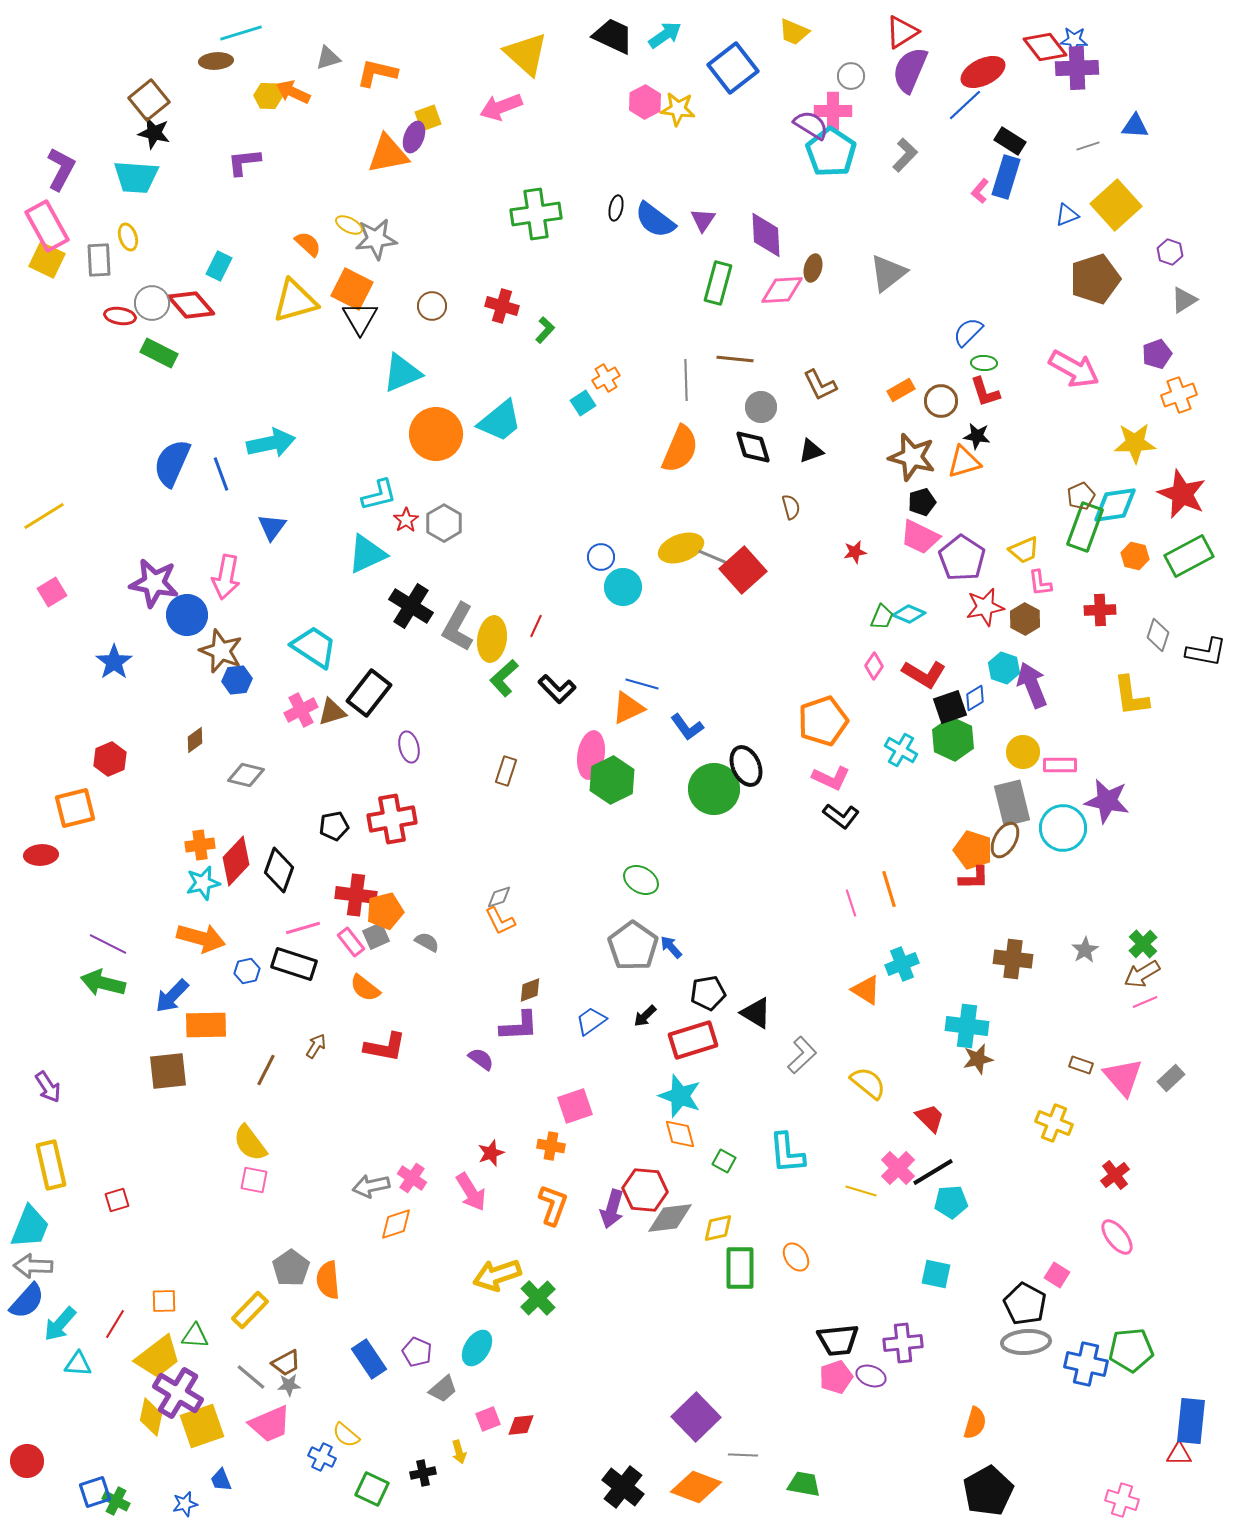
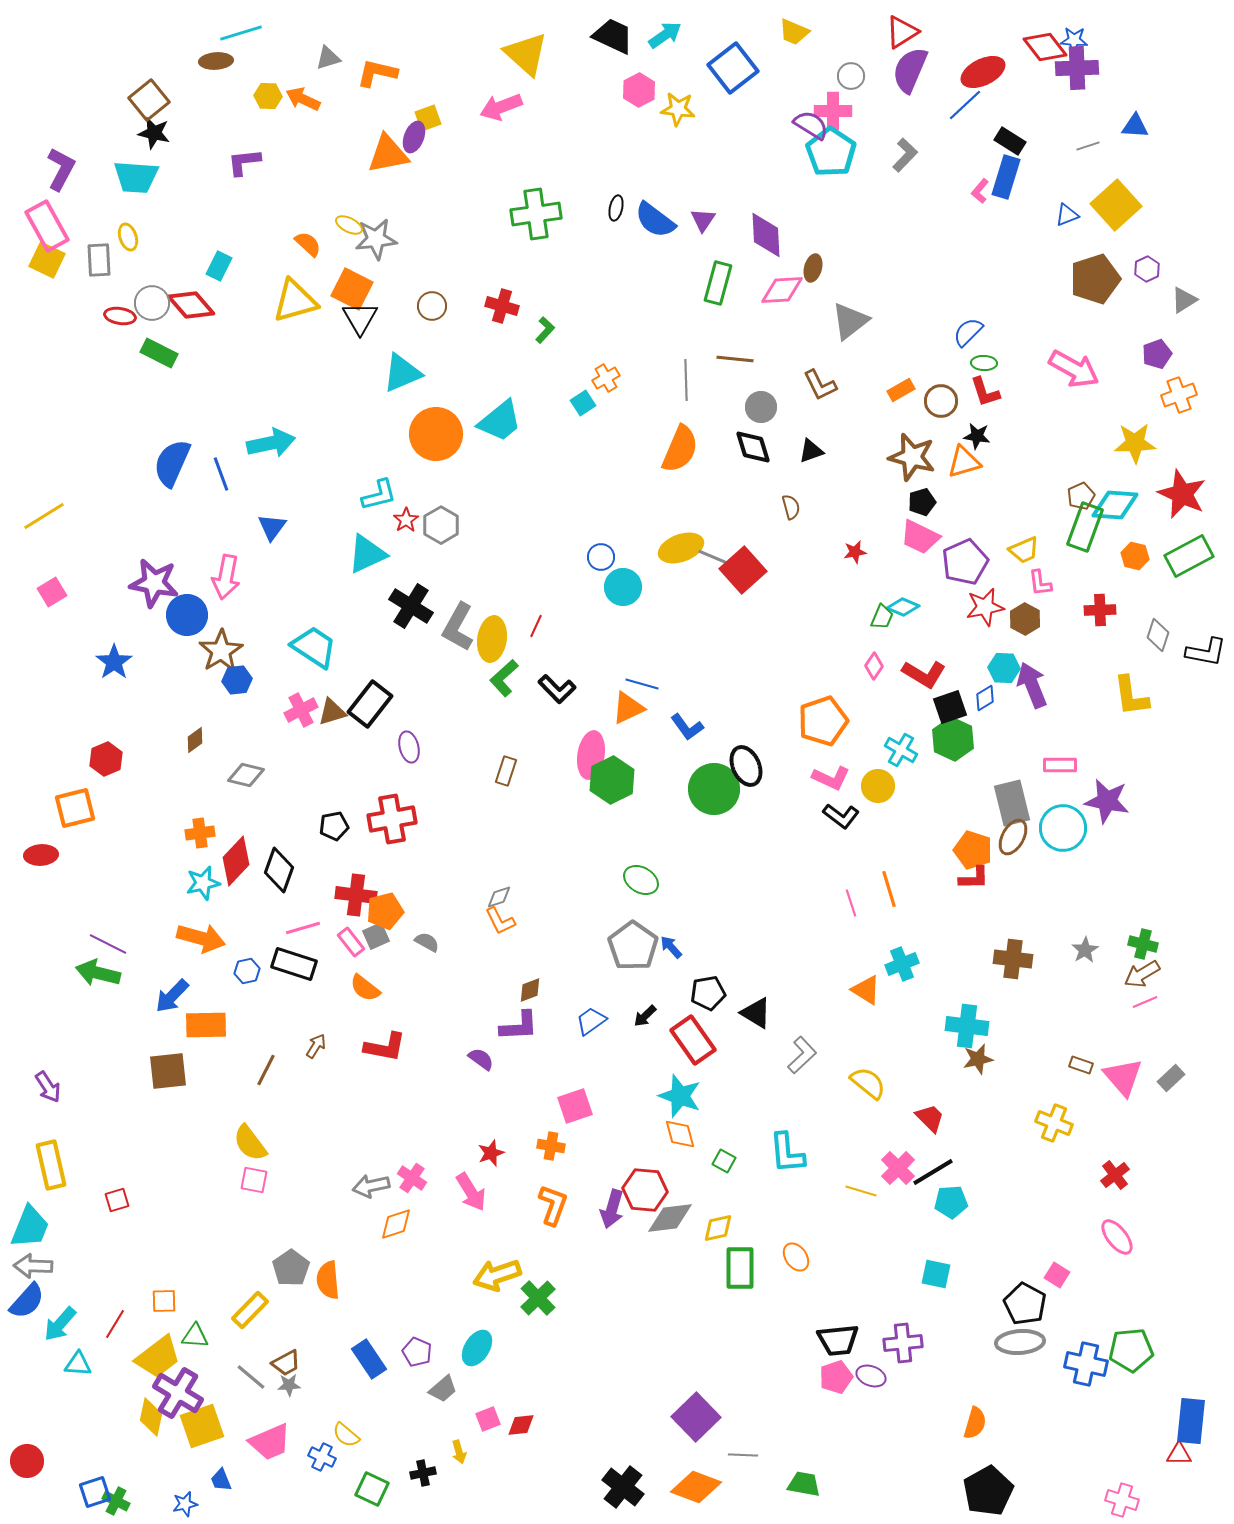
orange arrow at (293, 92): moved 10 px right, 7 px down
pink hexagon at (645, 102): moved 6 px left, 12 px up
purple hexagon at (1170, 252): moved 23 px left, 17 px down; rotated 15 degrees clockwise
gray triangle at (888, 273): moved 38 px left, 48 px down
cyan diamond at (1115, 505): rotated 12 degrees clockwise
gray hexagon at (444, 523): moved 3 px left, 2 px down
purple pentagon at (962, 558): moved 3 px right, 4 px down; rotated 15 degrees clockwise
cyan diamond at (909, 614): moved 6 px left, 7 px up
brown star at (221, 651): rotated 18 degrees clockwise
cyan hexagon at (1004, 668): rotated 16 degrees counterclockwise
black rectangle at (369, 693): moved 1 px right, 11 px down
blue diamond at (975, 698): moved 10 px right
yellow circle at (1023, 752): moved 145 px left, 34 px down
red hexagon at (110, 759): moved 4 px left
brown ellipse at (1005, 840): moved 8 px right, 3 px up
orange cross at (200, 845): moved 12 px up
green cross at (1143, 944): rotated 32 degrees counterclockwise
green arrow at (103, 983): moved 5 px left, 10 px up
red rectangle at (693, 1040): rotated 72 degrees clockwise
gray ellipse at (1026, 1342): moved 6 px left
pink trapezoid at (270, 1424): moved 18 px down
